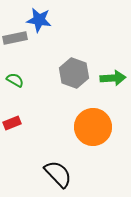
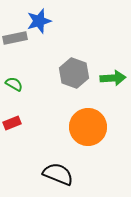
blue star: moved 1 px down; rotated 25 degrees counterclockwise
green semicircle: moved 1 px left, 4 px down
orange circle: moved 5 px left
black semicircle: rotated 24 degrees counterclockwise
